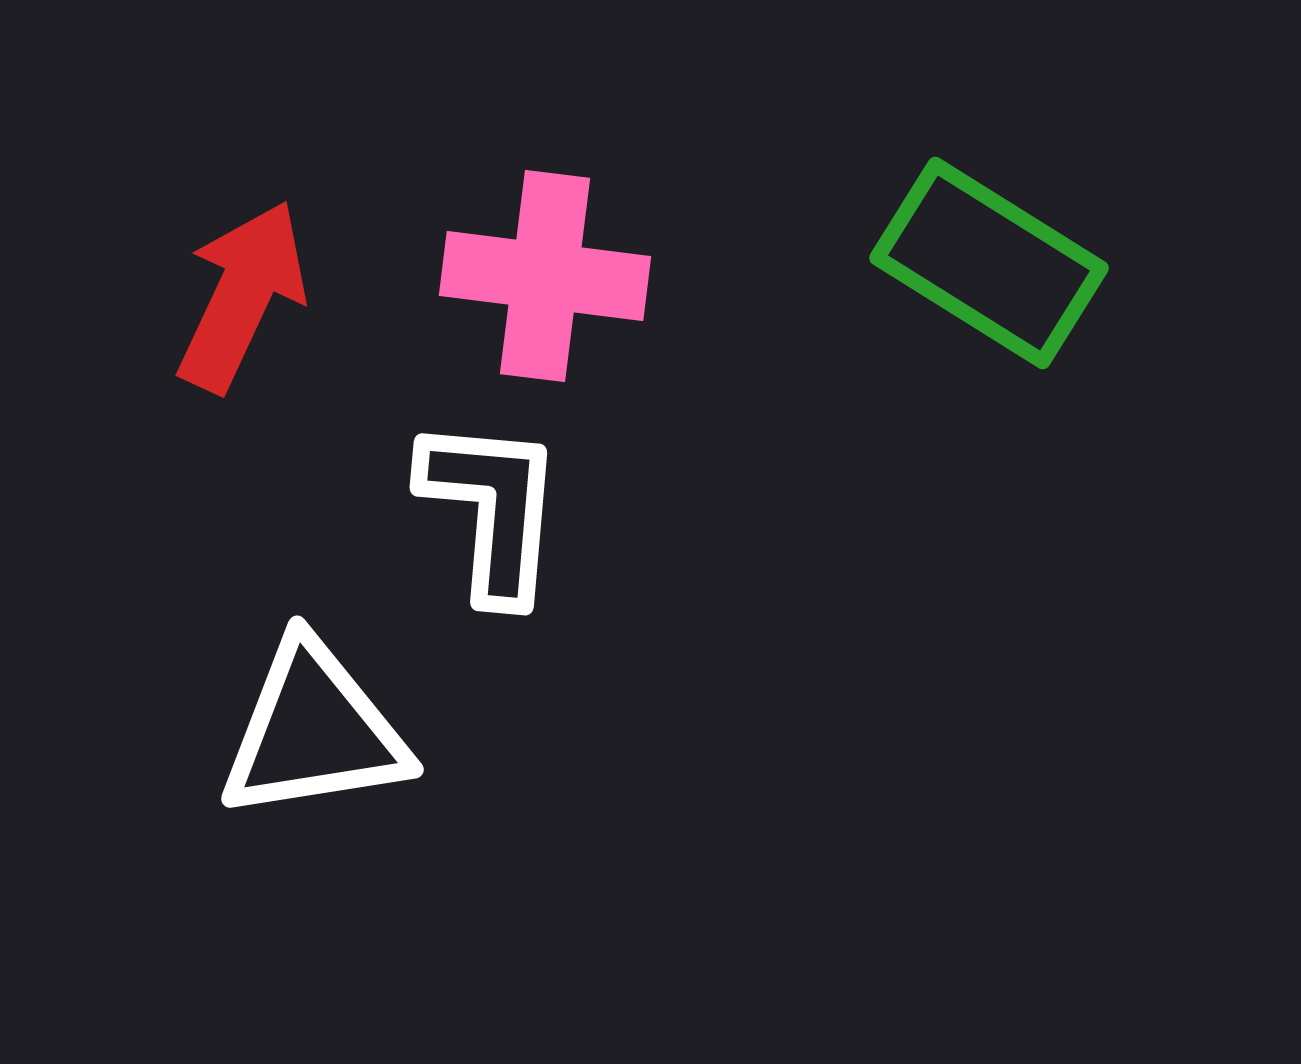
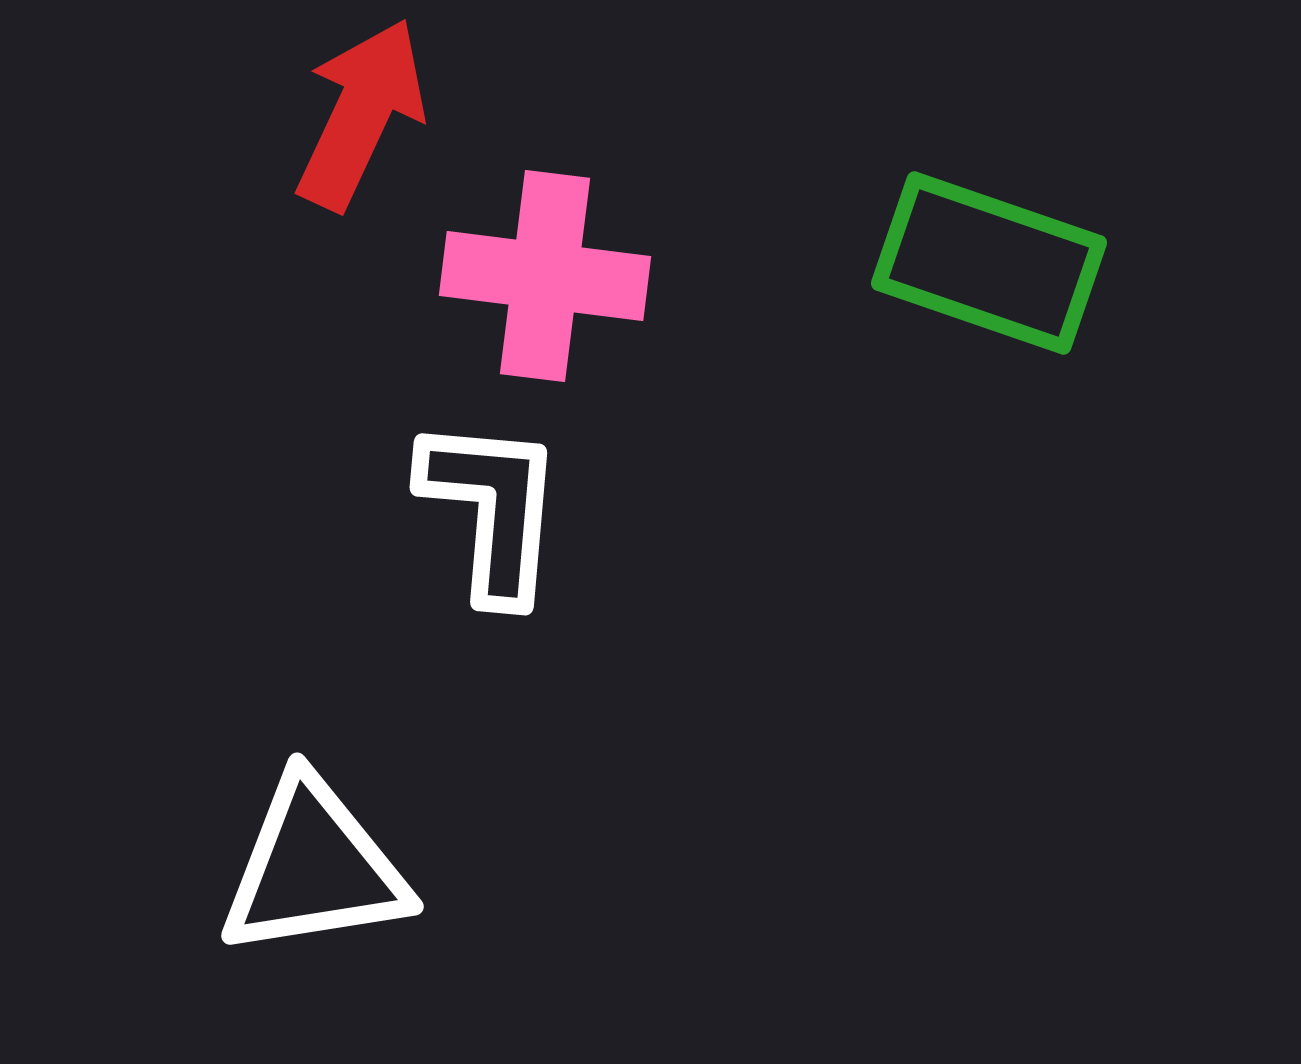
green rectangle: rotated 13 degrees counterclockwise
red arrow: moved 119 px right, 182 px up
white triangle: moved 137 px down
